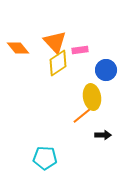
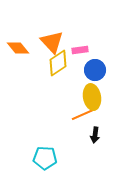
orange triangle: moved 3 px left
blue circle: moved 11 px left
orange line: rotated 15 degrees clockwise
black arrow: moved 8 px left; rotated 98 degrees clockwise
